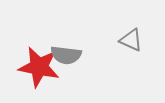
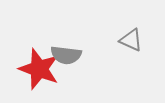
red star: moved 2 px down; rotated 9 degrees clockwise
